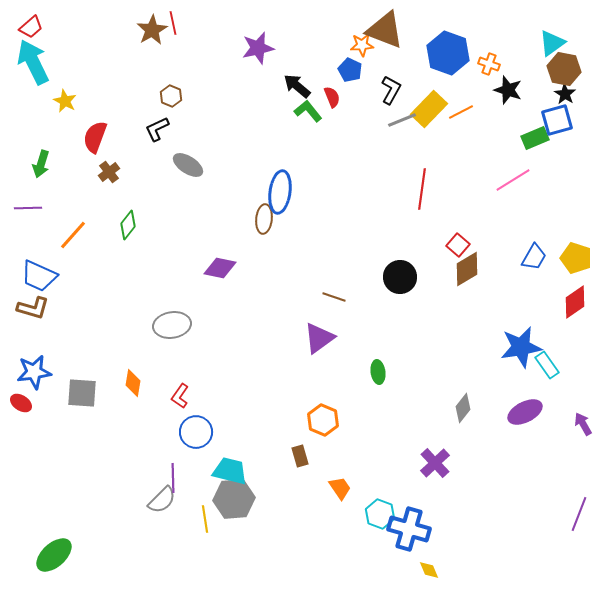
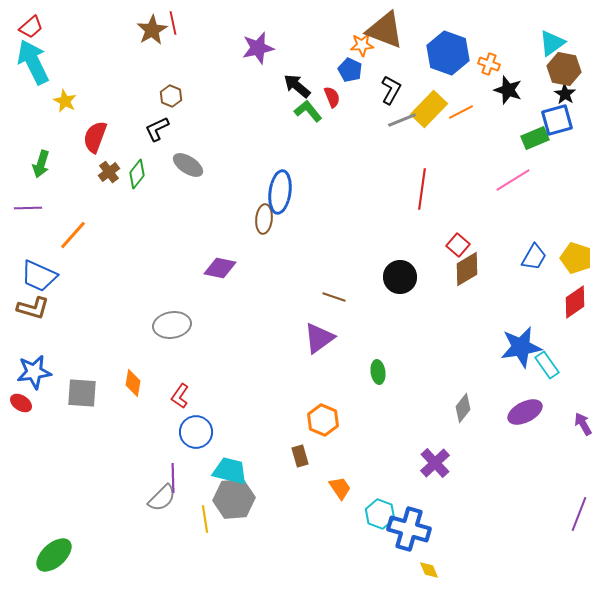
green diamond at (128, 225): moved 9 px right, 51 px up
gray semicircle at (162, 500): moved 2 px up
